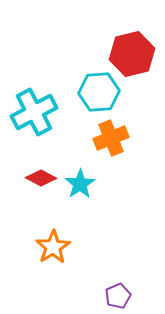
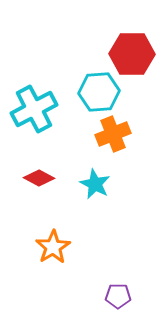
red hexagon: rotated 15 degrees clockwise
cyan cross: moved 3 px up
orange cross: moved 2 px right, 4 px up
red diamond: moved 2 px left
cyan star: moved 15 px right; rotated 12 degrees counterclockwise
purple pentagon: rotated 25 degrees clockwise
